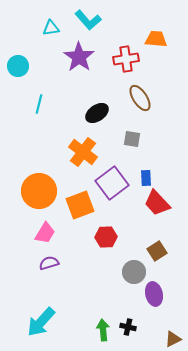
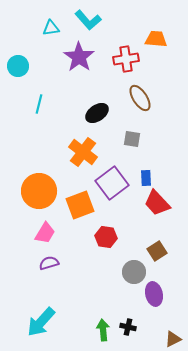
red hexagon: rotated 10 degrees clockwise
